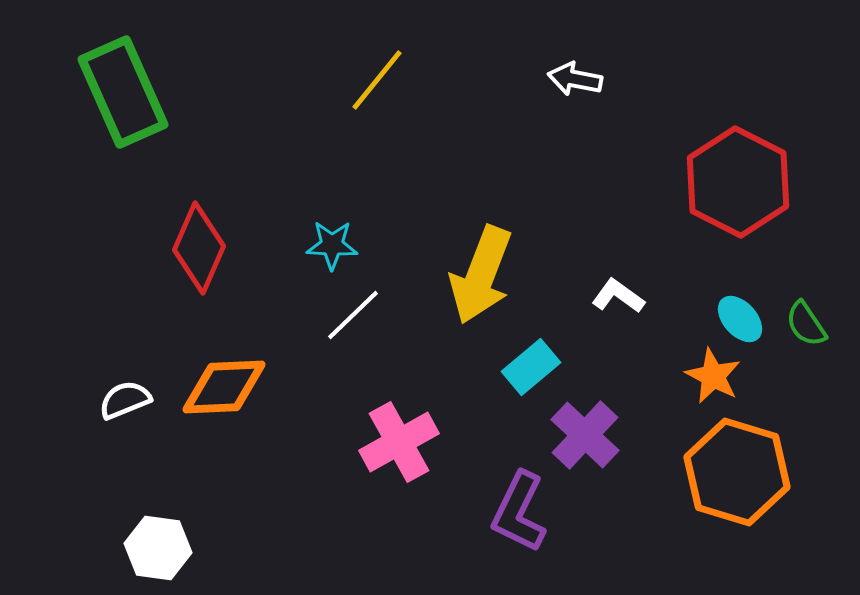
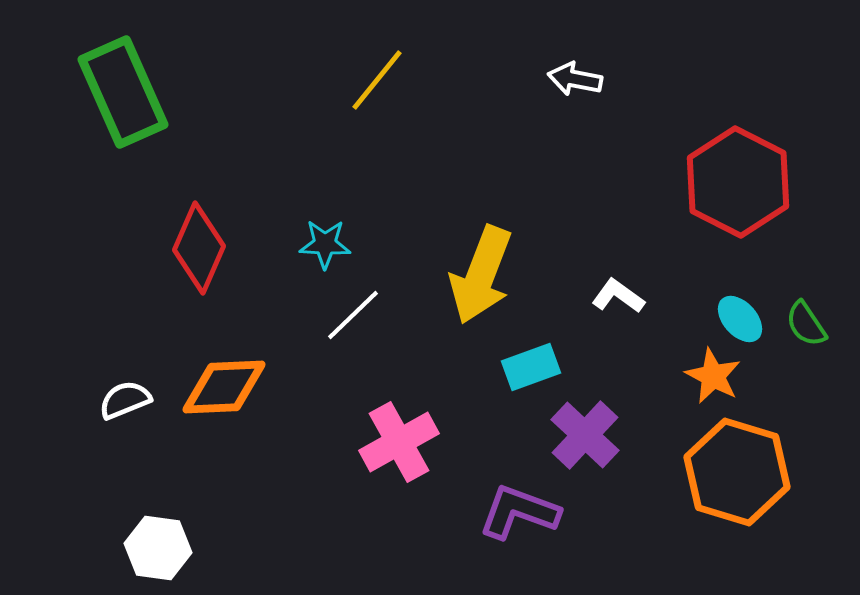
cyan star: moved 7 px left, 1 px up
cyan rectangle: rotated 20 degrees clockwise
purple L-shape: rotated 84 degrees clockwise
